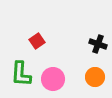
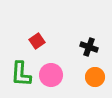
black cross: moved 9 px left, 3 px down
pink circle: moved 2 px left, 4 px up
